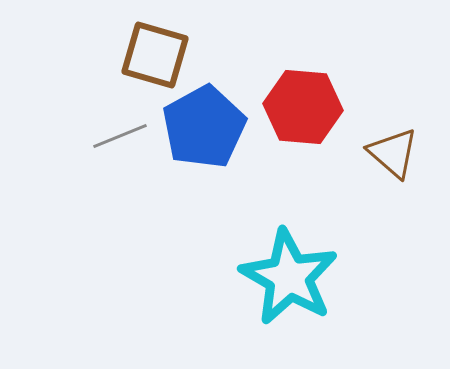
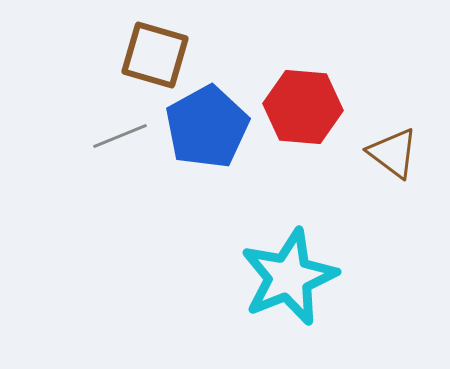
blue pentagon: moved 3 px right
brown triangle: rotated 4 degrees counterclockwise
cyan star: rotated 20 degrees clockwise
